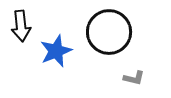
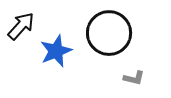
black arrow: rotated 132 degrees counterclockwise
black circle: moved 1 px down
